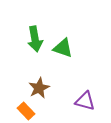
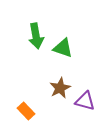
green arrow: moved 1 px right, 3 px up
brown star: moved 21 px right
